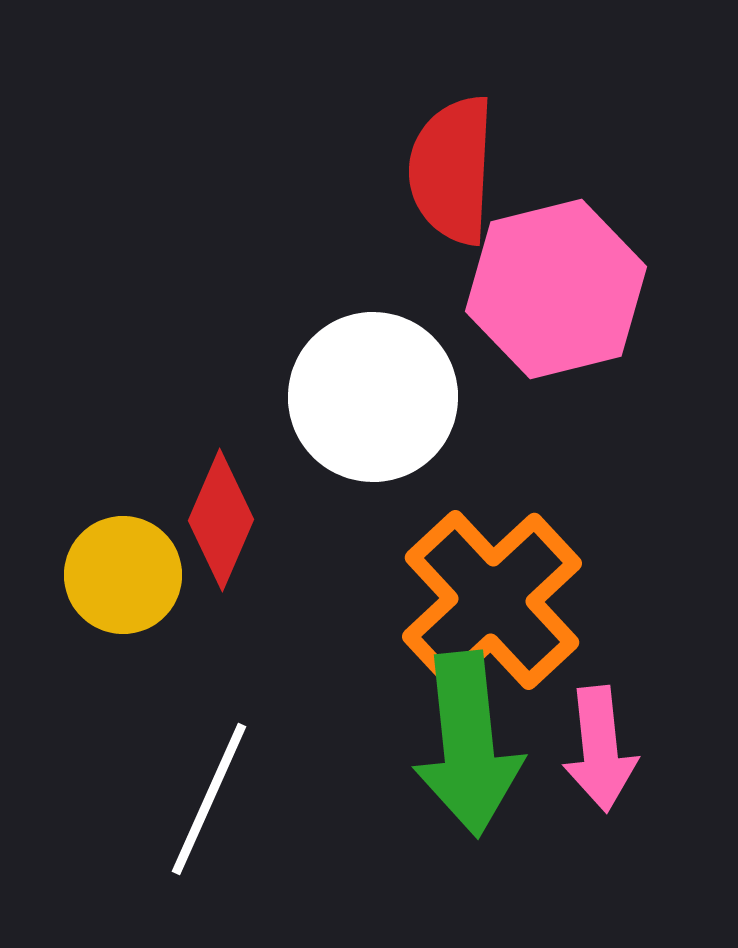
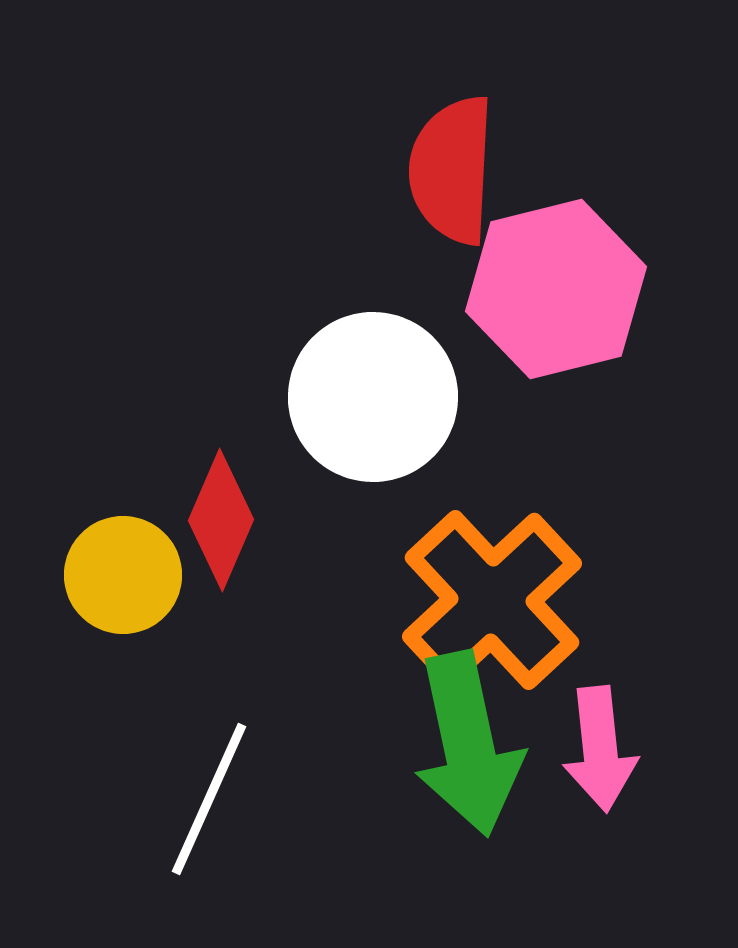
green arrow: rotated 6 degrees counterclockwise
